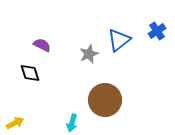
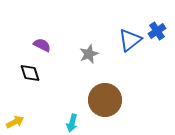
blue triangle: moved 11 px right
yellow arrow: moved 1 px up
